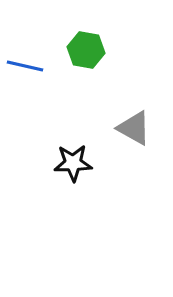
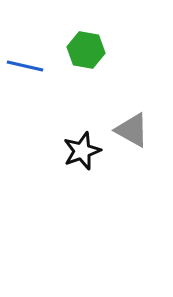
gray triangle: moved 2 px left, 2 px down
black star: moved 9 px right, 12 px up; rotated 18 degrees counterclockwise
